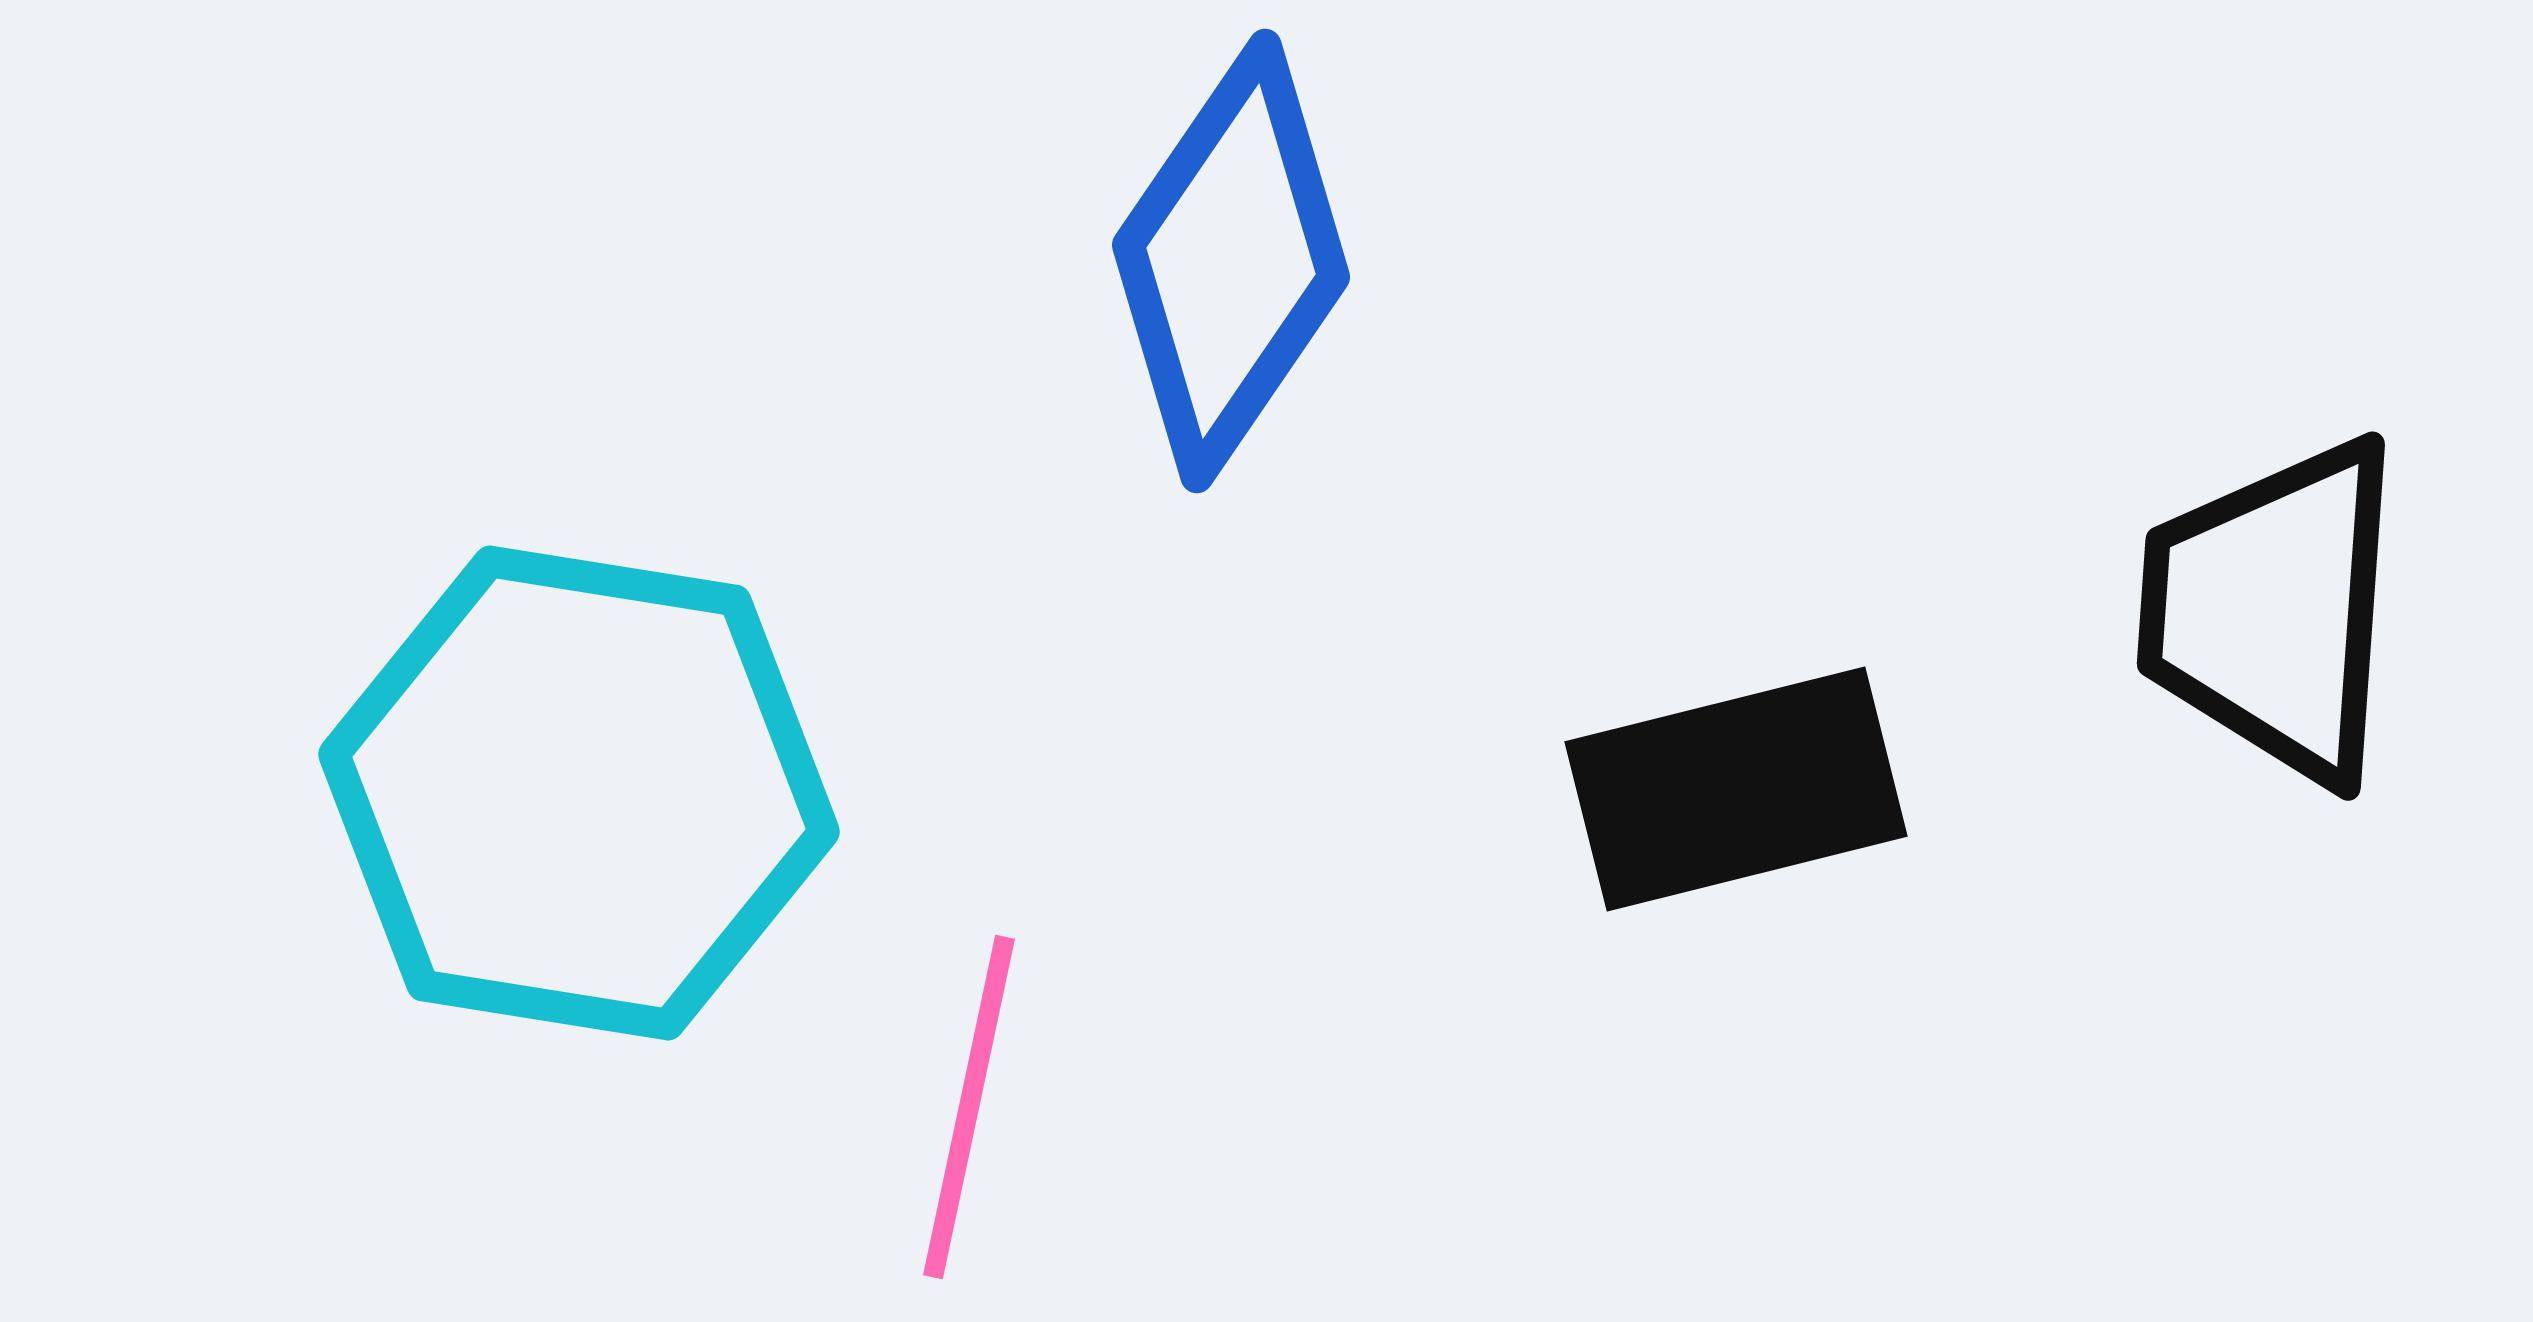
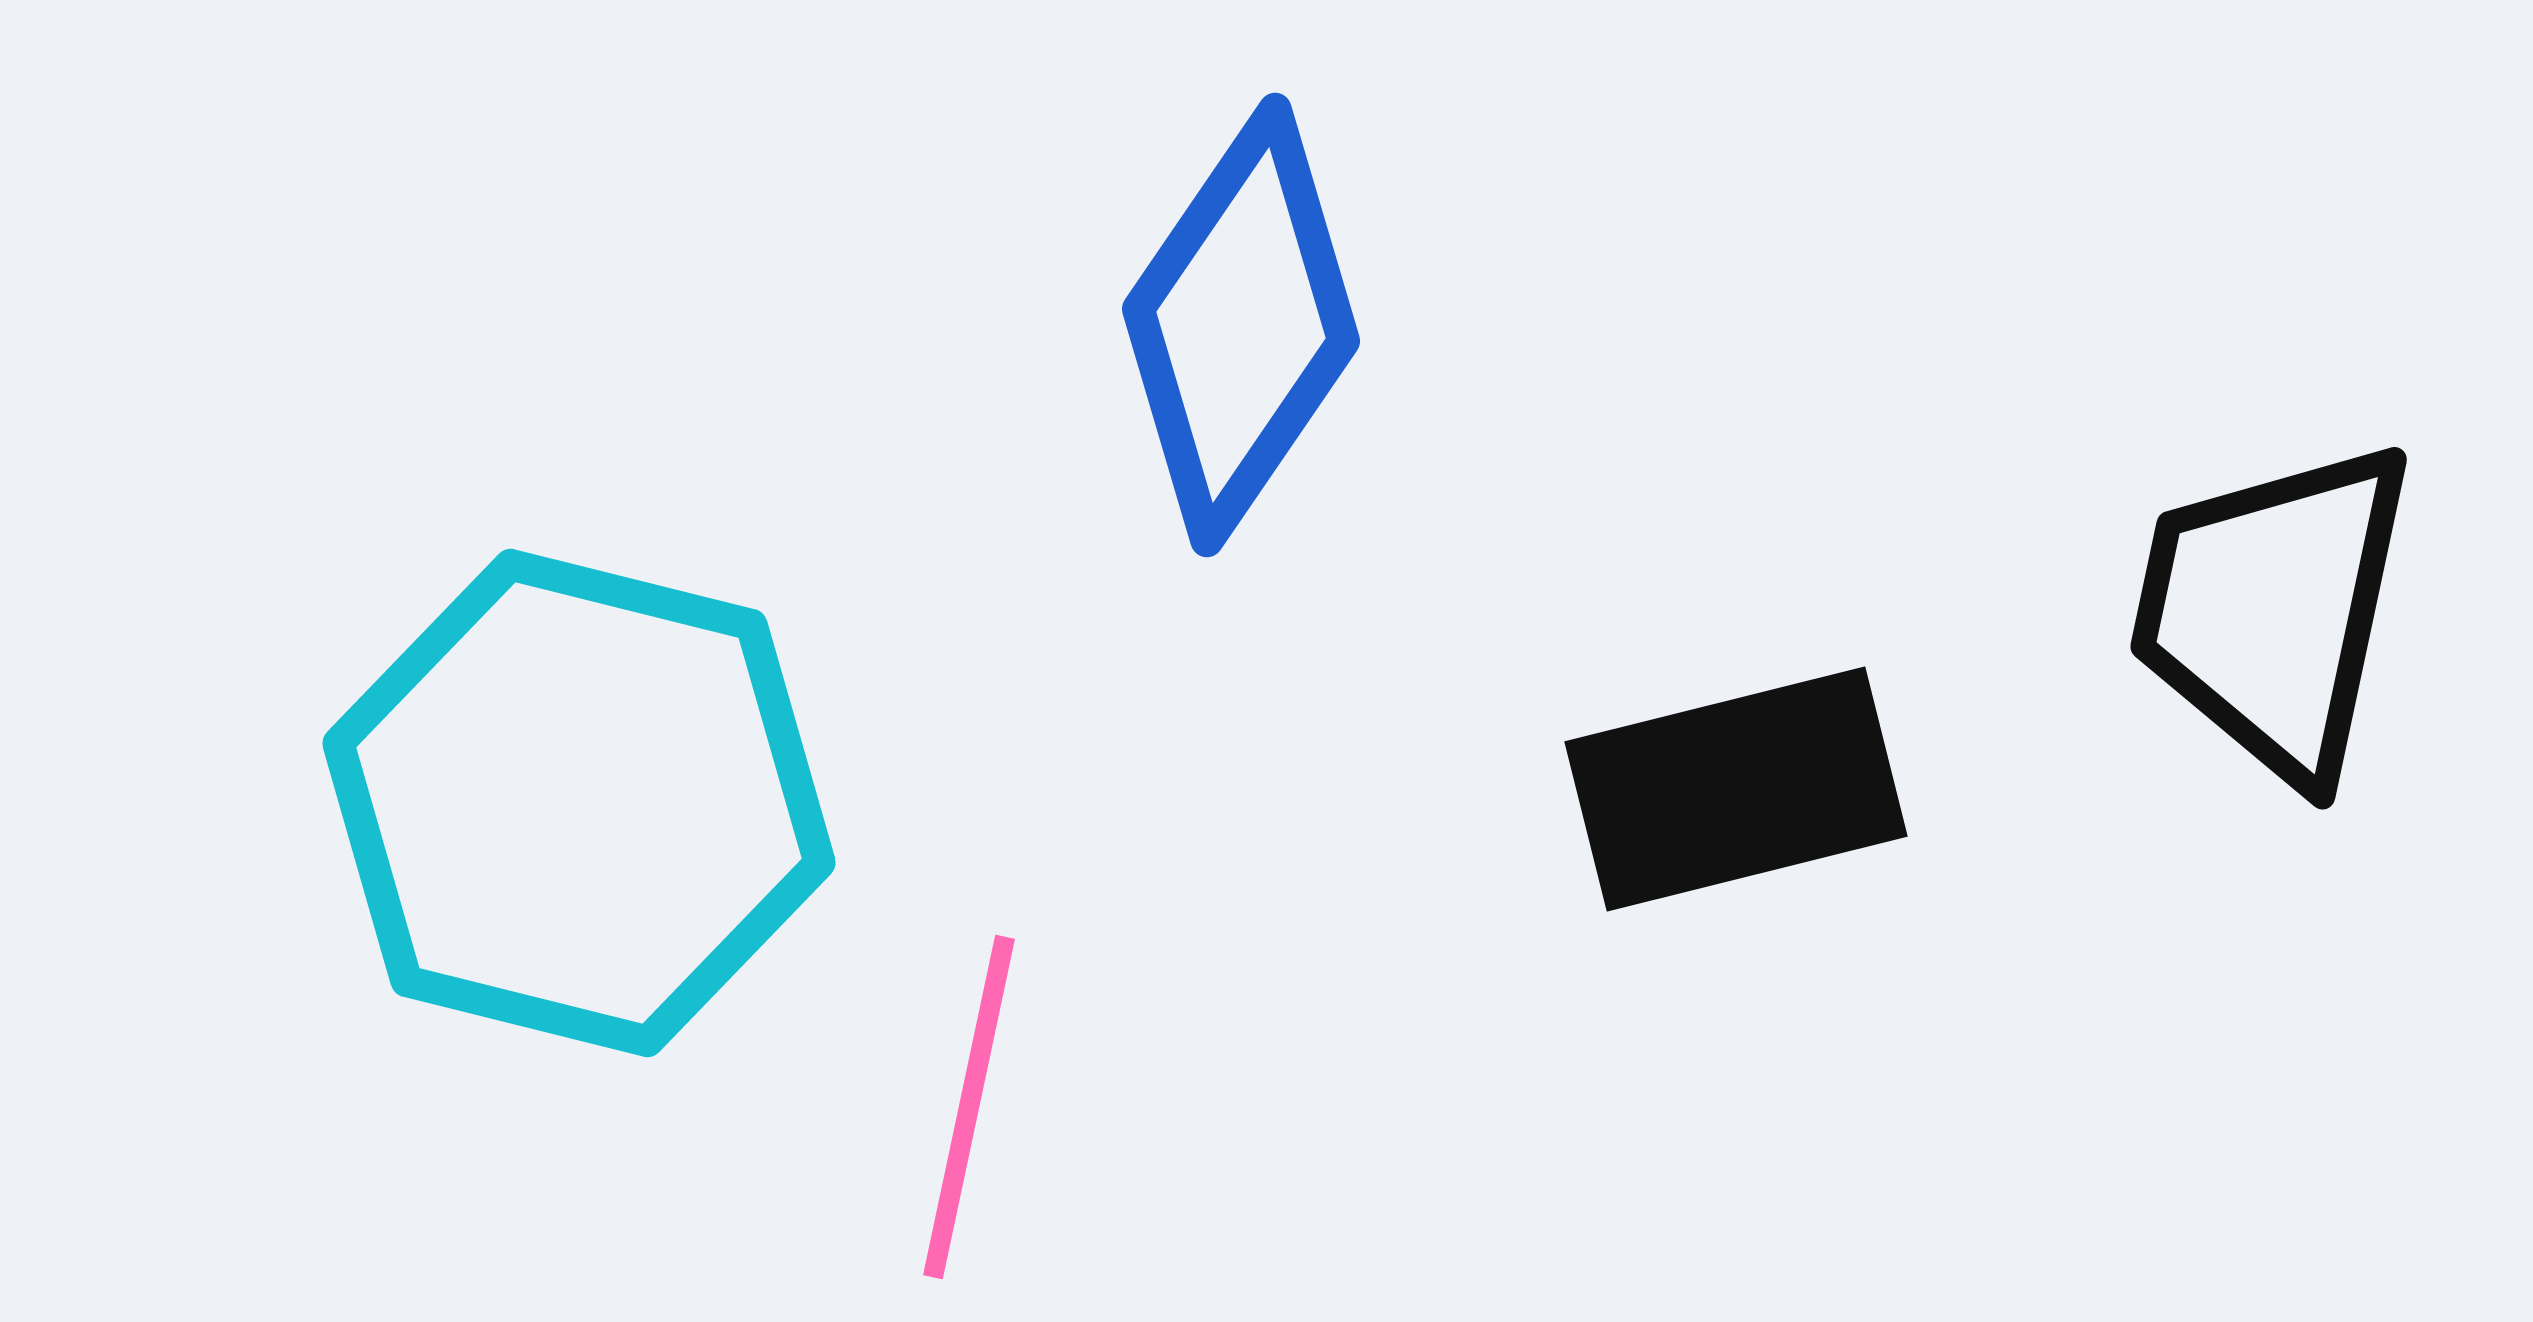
blue diamond: moved 10 px right, 64 px down
black trapezoid: rotated 8 degrees clockwise
cyan hexagon: moved 10 px down; rotated 5 degrees clockwise
